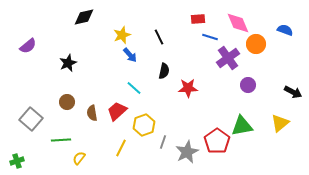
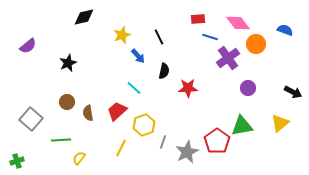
pink diamond: rotated 15 degrees counterclockwise
blue arrow: moved 8 px right, 1 px down
purple circle: moved 3 px down
brown semicircle: moved 4 px left
